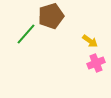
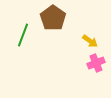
brown pentagon: moved 2 px right, 2 px down; rotated 20 degrees counterclockwise
green line: moved 3 px left, 1 px down; rotated 20 degrees counterclockwise
